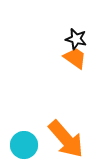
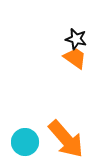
cyan circle: moved 1 px right, 3 px up
